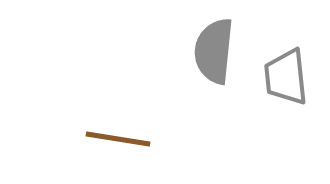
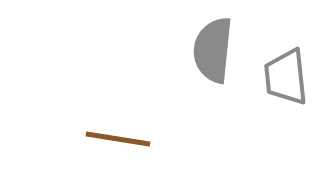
gray semicircle: moved 1 px left, 1 px up
